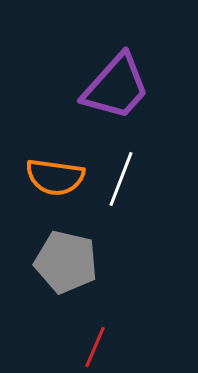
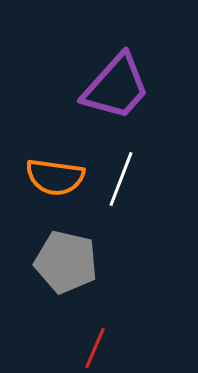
red line: moved 1 px down
